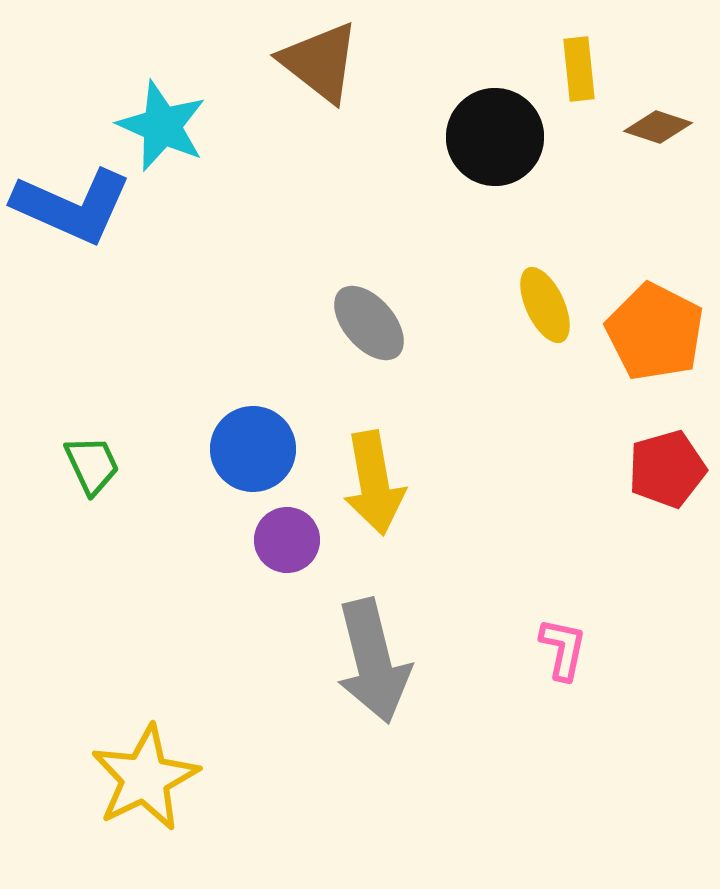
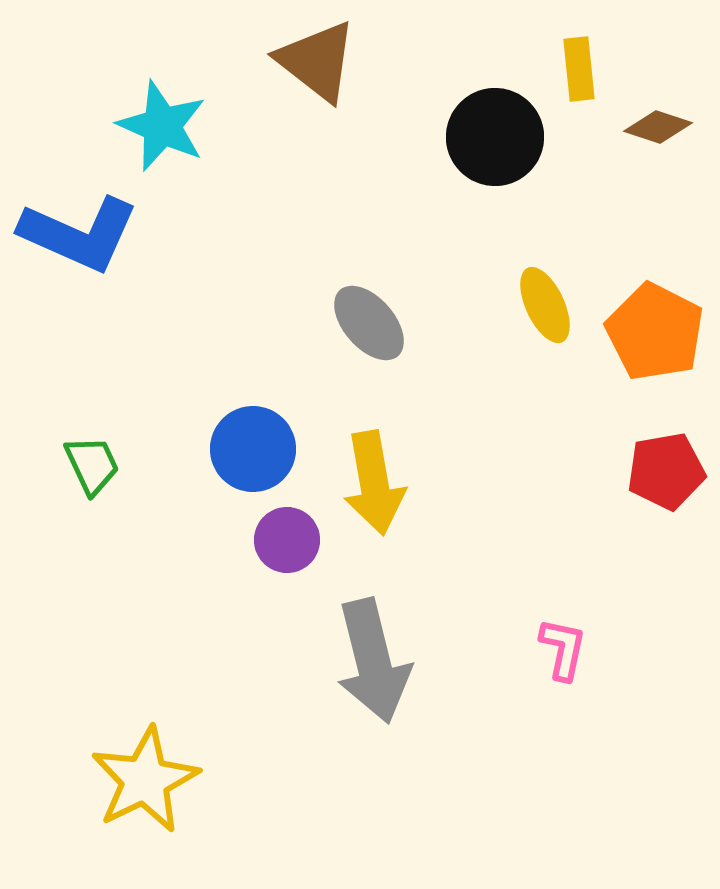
brown triangle: moved 3 px left, 1 px up
blue L-shape: moved 7 px right, 28 px down
red pentagon: moved 1 px left, 2 px down; rotated 6 degrees clockwise
yellow star: moved 2 px down
